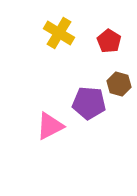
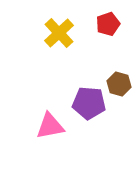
yellow cross: rotated 16 degrees clockwise
red pentagon: moved 1 px left, 17 px up; rotated 20 degrees clockwise
pink triangle: rotated 16 degrees clockwise
